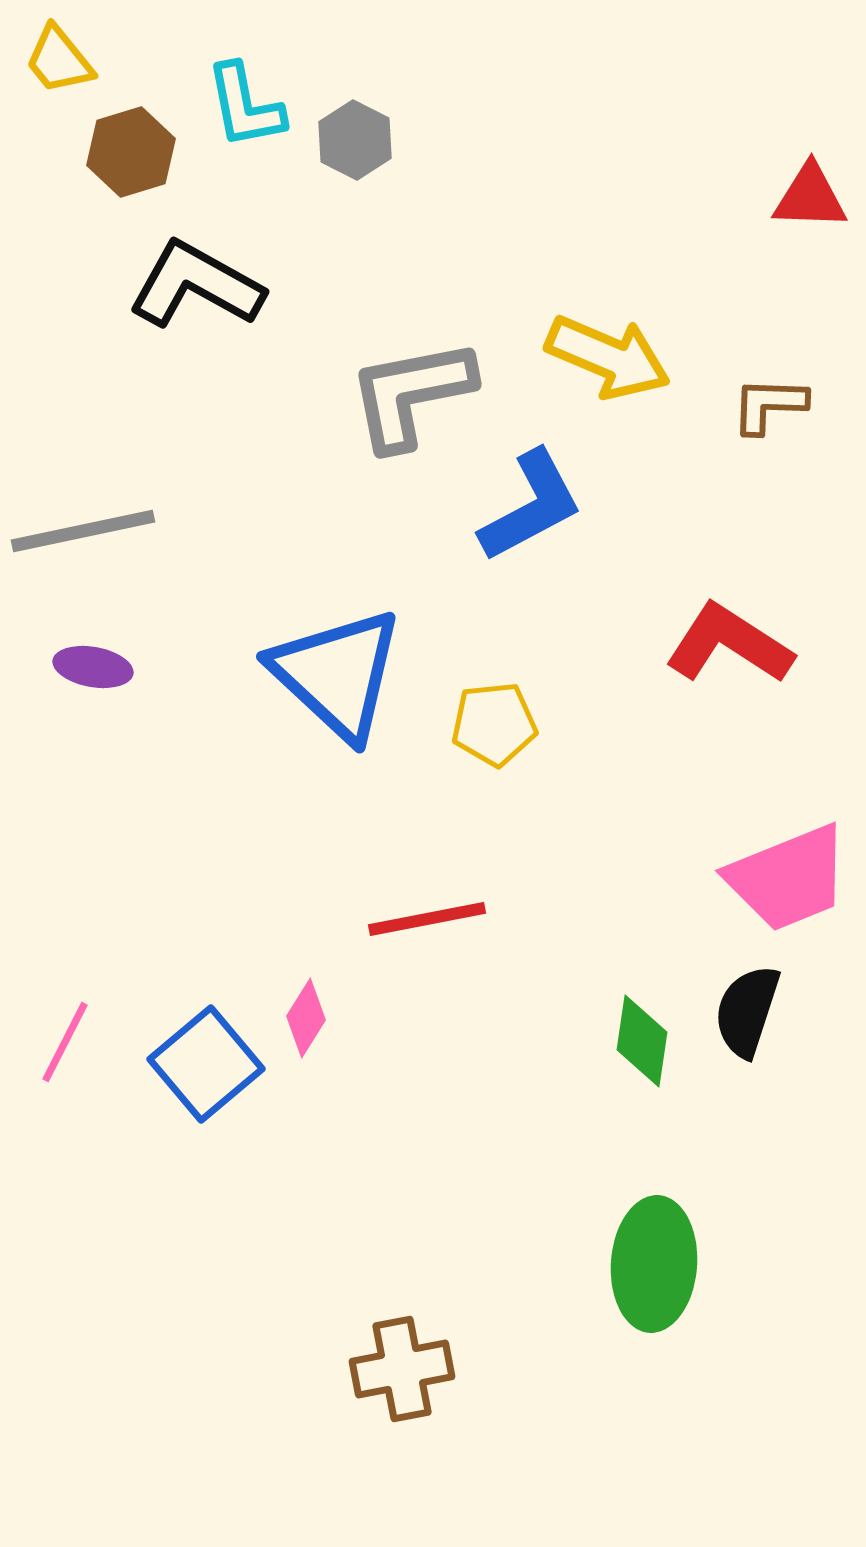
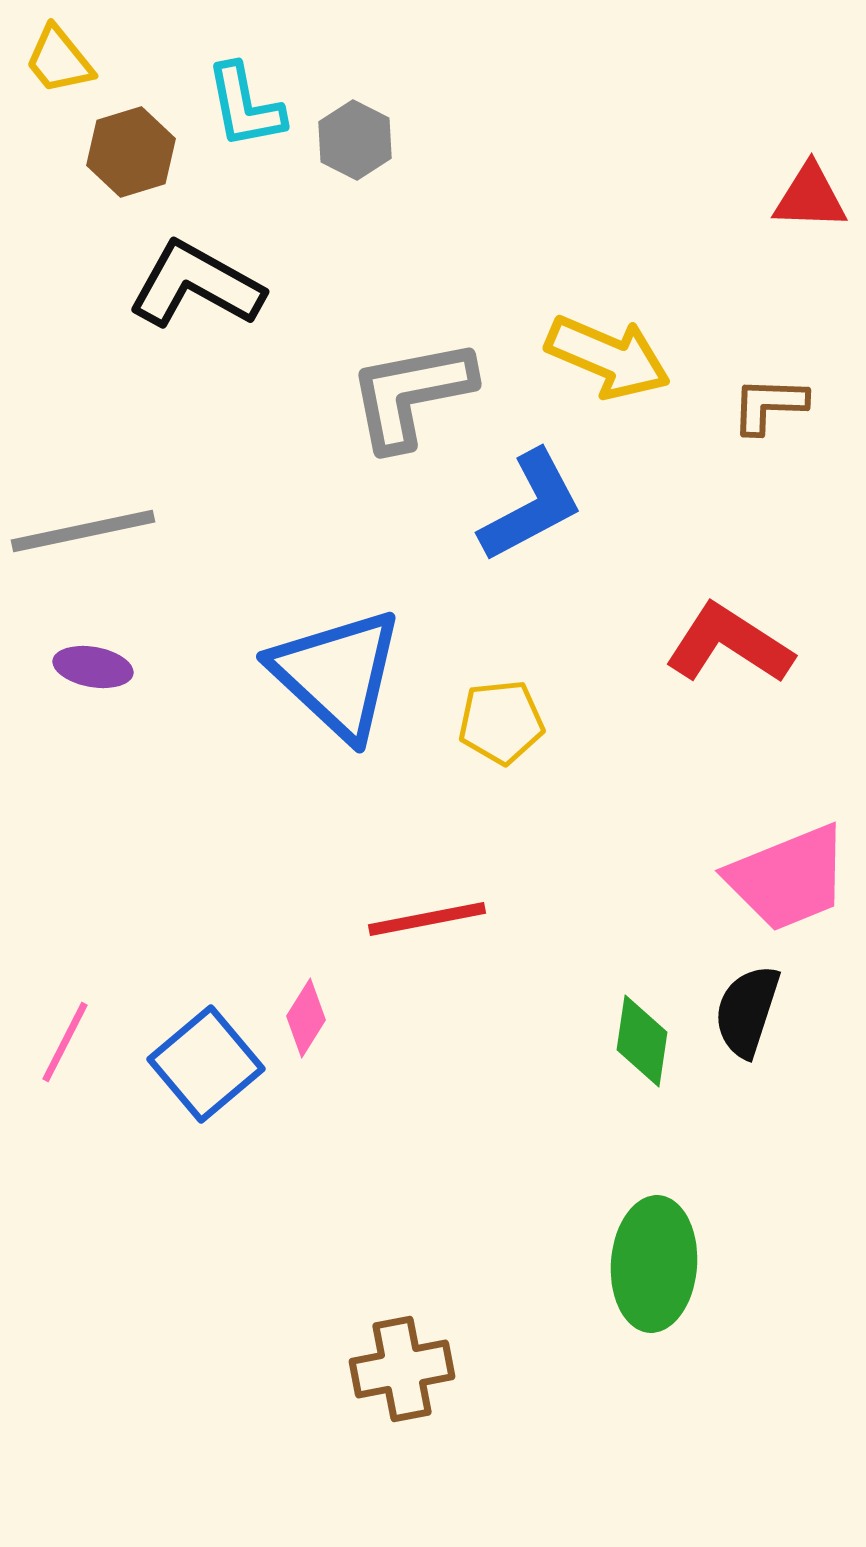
yellow pentagon: moved 7 px right, 2 px up
